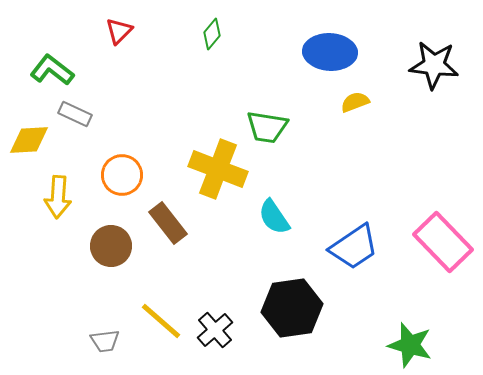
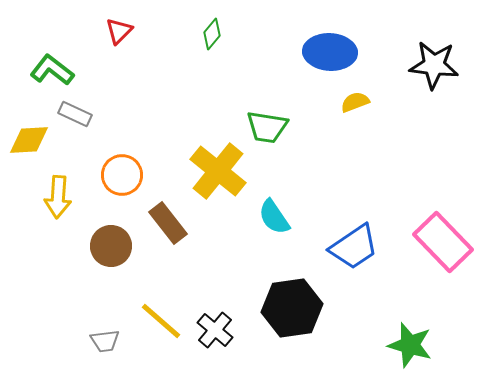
yellow cross: moved 2 px down; rotated 18 degrees clockwise
black cross: rotated 9 degrees counterclockwise
